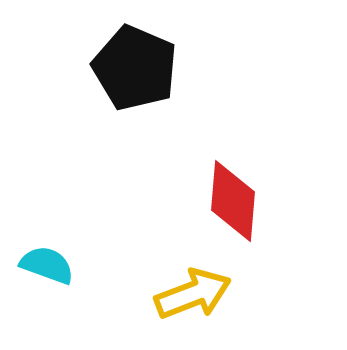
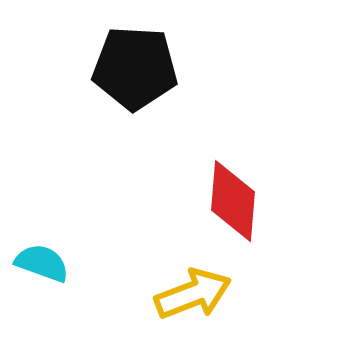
black pentagon: rotated 20 degrees counterclockwise
cyan semicircle: moved 5 px left, 2 px up
